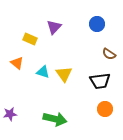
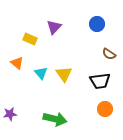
cyan triangle: moved 2 px left, 1 px down; rotated 32 degrees clockwise
